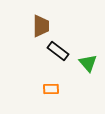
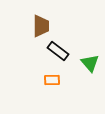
green triangle: moved 2 px right
orange rectangle: moved 1 px right, 9 px up
